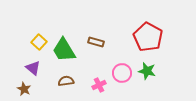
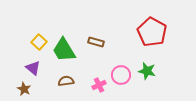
red pentagon: moved 4 px right, 5 px up
pink circle: moved 1 px left, 2 px down
